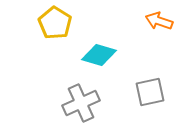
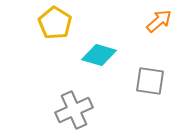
orange arrow: rotated 120 degrees clockwise
gray square: moved 11 px up; rotated 20 degrees clockwise
gray cross: moved 7 px left, 7 px down
